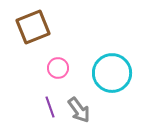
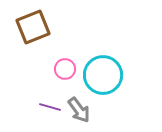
pink circle: moved 7 px right, 1 px down
cyan circle: moved 9 px left, 2 px down
purple line: rotated 55 degrees counterclockwise
